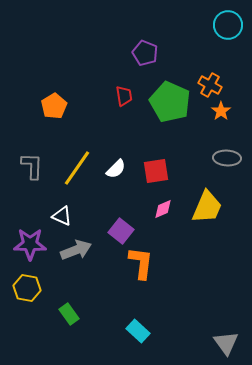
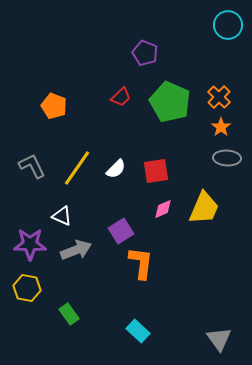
orange cross: moved 9 px right, 12 px down; rotated 15 degrees clockwise
red trapezoid: moved 3 px left, 1 px down; rotated 55 degrees clockwise
orange pentagon: rotated 20 degrees counterclockwise
orange star: moved 16 px down
gray L-shape: rotated 28 degrees counterclockwise
yellow trapezoid: moved 3 px left, 1 px down
purple square: rotated 20 degrees clockwise
gray triangle: moved 7 px left, 4 px up
